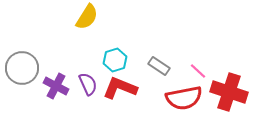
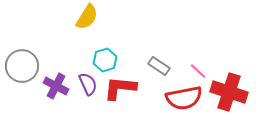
cyan hexagon: moved 10 px left
gray circle: moved 2 px up
red L-shape: rotated 16 degrees counterclockwise
